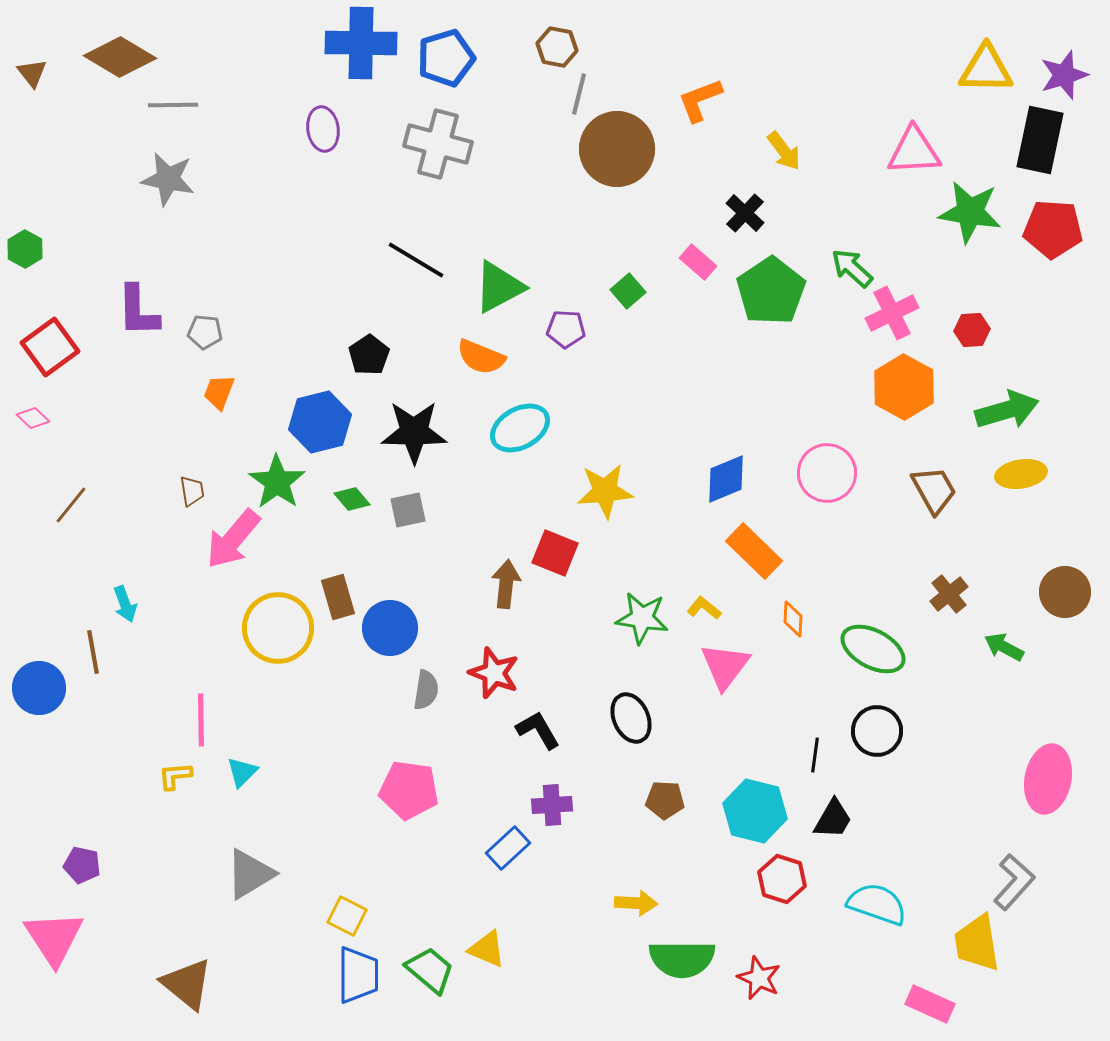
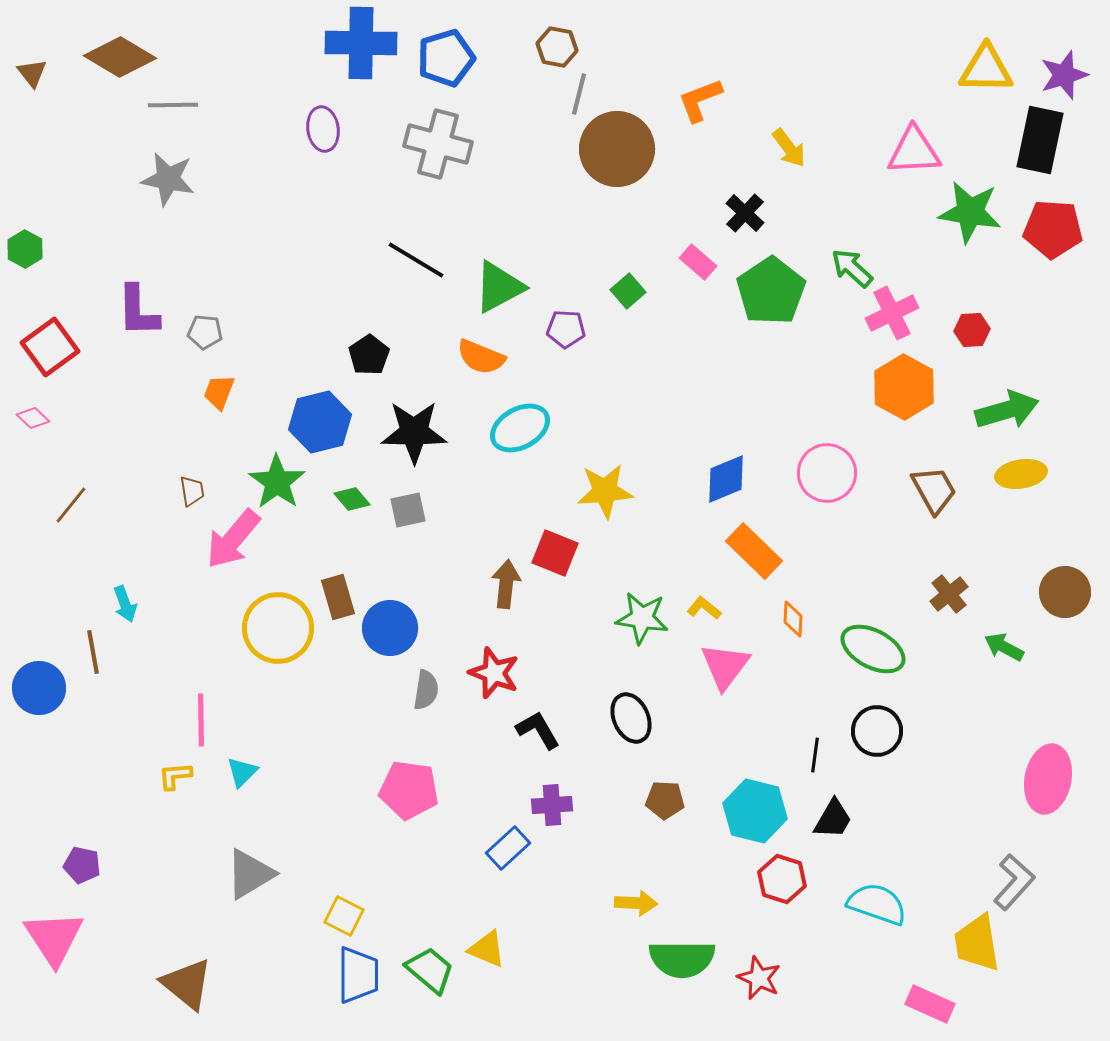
yellow arrow at (784, 151): moved 5 px right, 3 px up
yellow square at (347, 916): moved 3 px left
